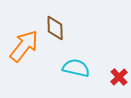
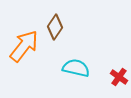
brown diamond: moved 1 px up; rotated 35 degrees clockwise
red cross: rotated 12 degrees counterclockwise
